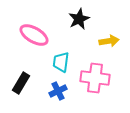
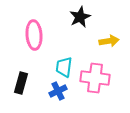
black star: moved 1 px right, 2 px up
pink ellipse: rotated 56 degrees clockwise
cyan trapezoid: moved 3 px right, 5 px down
black rectangle: rotated 15 degrees counterclockwise
